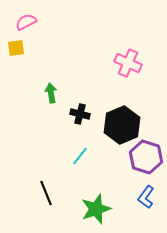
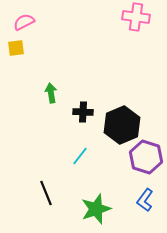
pink semicircle: moved 2 px left
pink cross: moved 8 px right, 46 px up; rotated 16 degrees counterclockwise
black cross: moved 3 px right, 2 px up; rotated 12 degrees counterclockwise
blue L-shape: moved 1 px left, 3 px down
